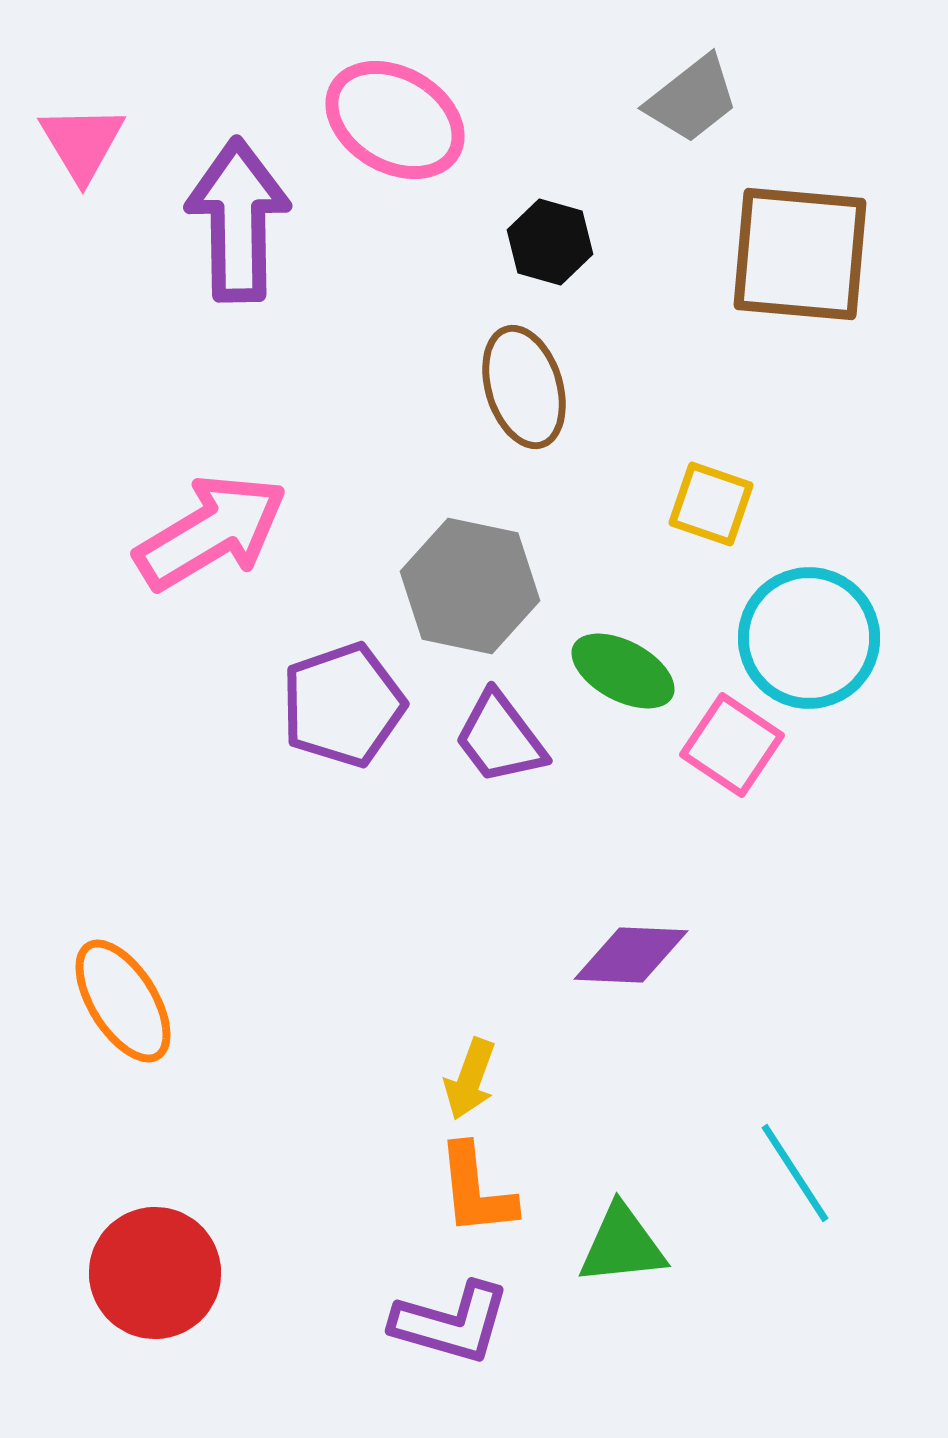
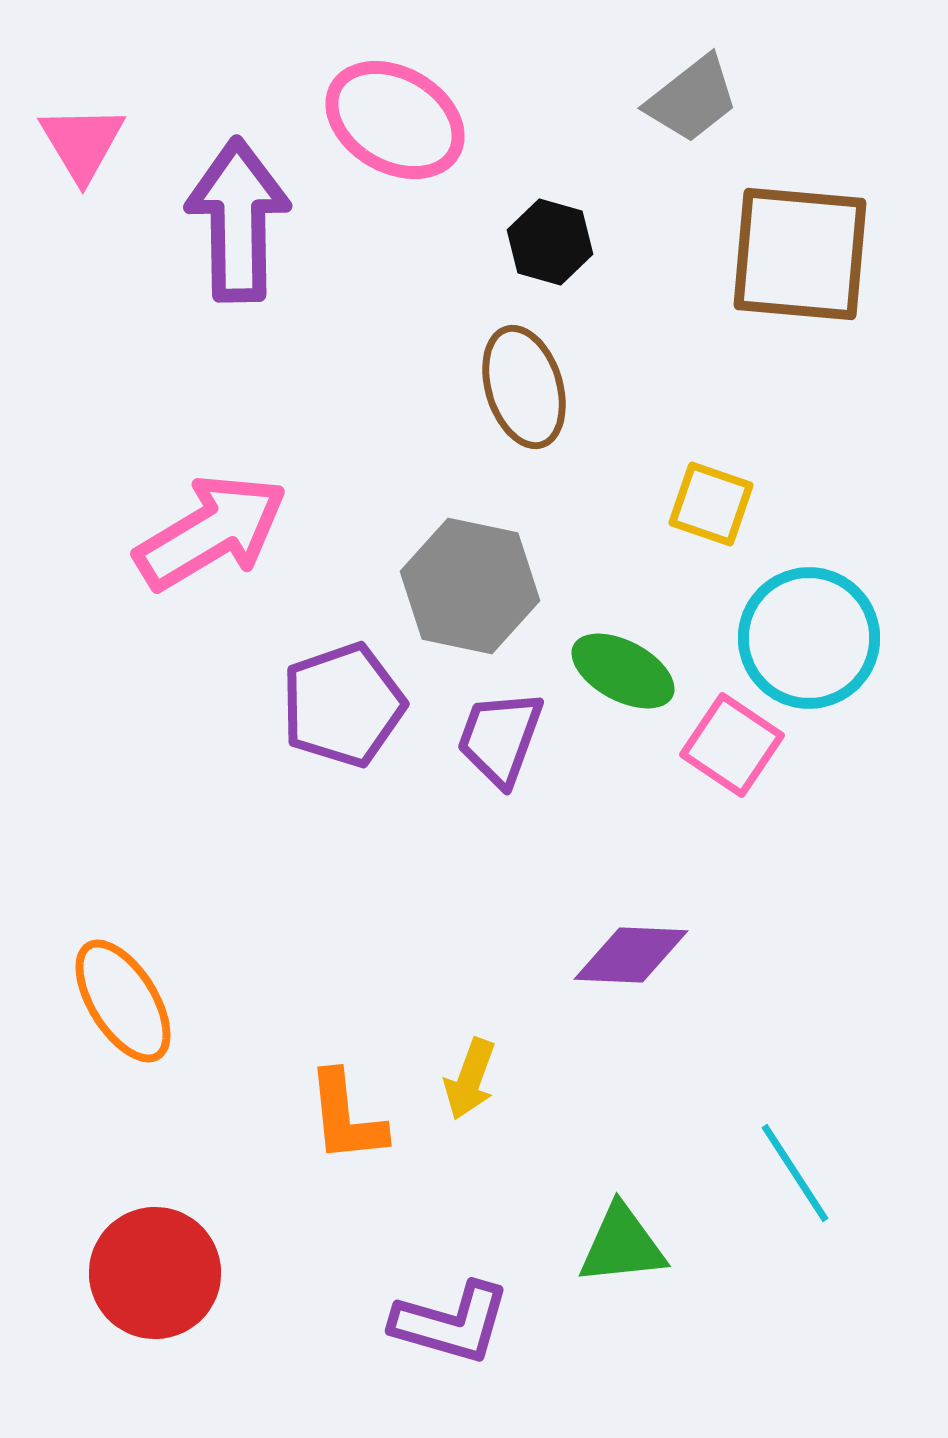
purple trapezoid: rotated 57 degrees clockwise
orange L-shape: moved 130 px left, 73 px up
